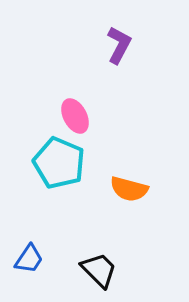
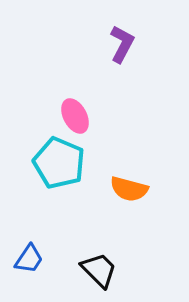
purple L-shape: moved 3 px right, 1 px up
